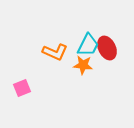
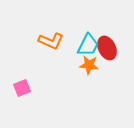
orange L-shape: moved 4 px left, 11 px up
orange star: moved 6 px right
